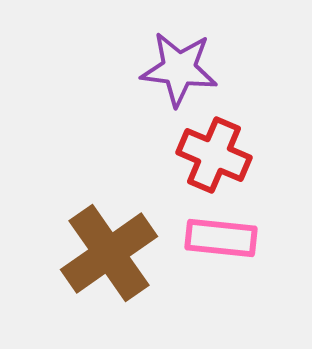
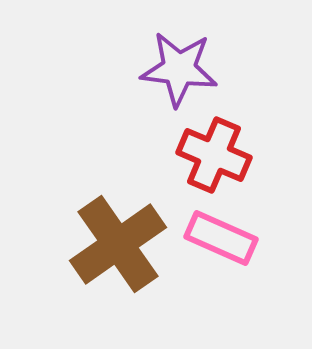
pink rectangle: rotated 18 degrees clockwise
brown cross: moved 9 px right, 9 px up
